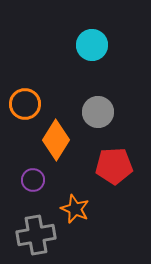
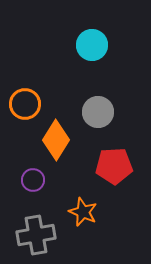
orange star: moved 8 px right, 3 px down
